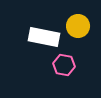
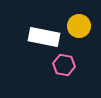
yellow circle: moved 1 px right
